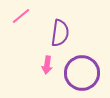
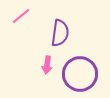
purple circle: moved 2 px left, 1 px down
